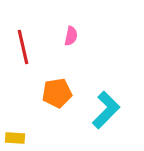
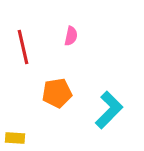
cyan L-shape: moved 3 px right
